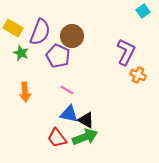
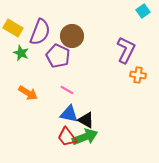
purple L-shape: moved 2 px up
orange cross: rotated 14 degrees counterclockwise
orange arrow: moved 3 px right, 1 px down; rotated 54 degrees counterclockwise
red trapezoid: moved 10 px right, 1 px up
